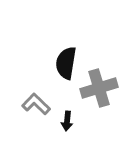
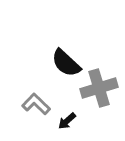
black semicircle: rotated 56 degrees counterclockwise
black arrow: rotated 42 degrees clockwise
